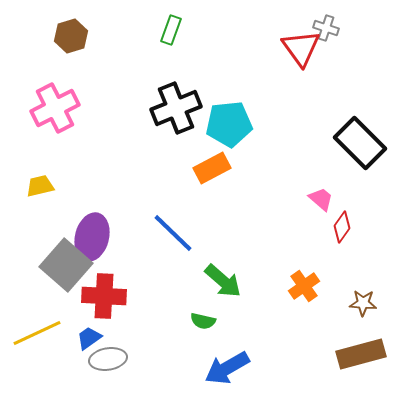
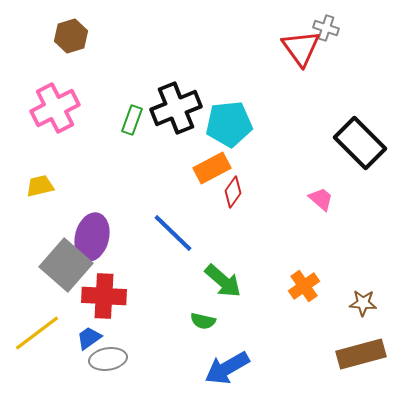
green rectangle: moved 39 px left, 90 px down
red diamond: moved 109 px left, 35 px up
yellow line: rotated 12 degrees counterclockwise
